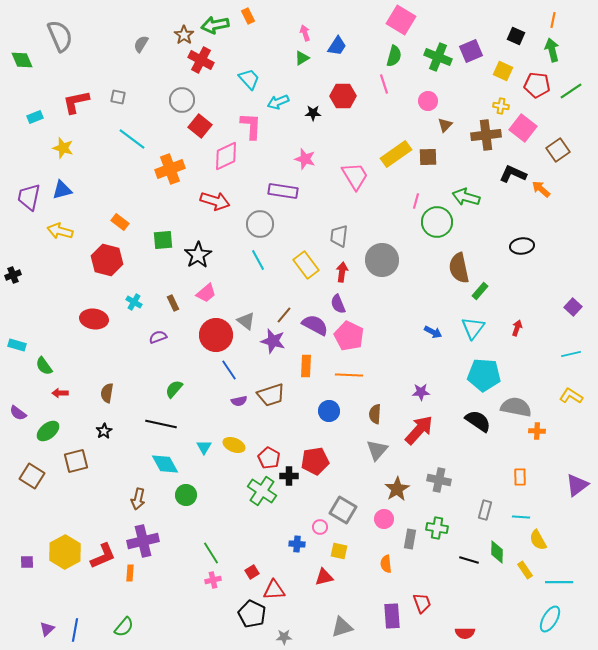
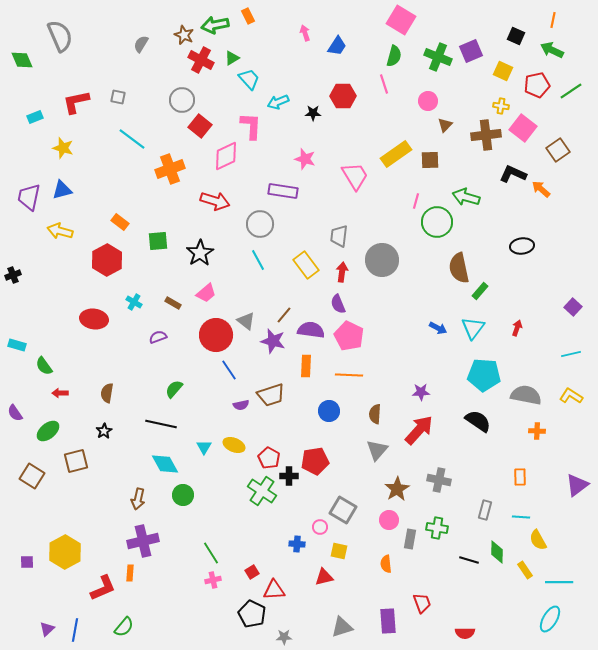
brown star at (184, 35): rotated 12 degrees counterclockwise
green arrow at (552, 50): rotated 50 degrees counterclockwise
green triangle at (302, 58): moved 70 px left
red pentagon at (537, 85): rotated 20 degrees counterclockwise
brown square at (428, 157): moved 2 px right, 3 px down
green square at (163, 240): moved 5 px left, 1 px down
black star at (198, 255): moved 2 px right, 2 px up
red hexagon at (107, 260): rotated 16 degrees clockwise
brown rectangle at (173, 303): rotated 35 degrees counterclockwise
purple semicircle at (315, 325): moved 4 px left, 5 px down; rotated 20 degrees counterclockwise
blue arrow at (433, 332): moved 5 px right, 4 px up
purple semicircle at (239, 401): moved 2 px right, 4 px down
gray semicircle at (516, 407): moved 10 px right, 12 px up
purple semicircle at (18, 413): moved 3 px left; rotated 18 degrees clockwise
green circle at (186, 495): moved 3 px left
pink circle at (384, 519): moved 5 px right, 1 px down
red L-shape at (103, 556): moved 32 px down
purple rectangle at (392, 616): moved 4 px left, 5 px down
